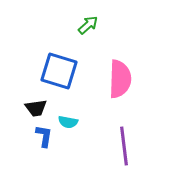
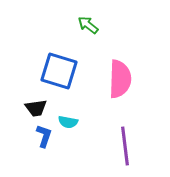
green arrow: rotated 100 degrees counterclockwise
blue L-shape: rotated 10 degrees clockwise
purple line: moved 1 px right
